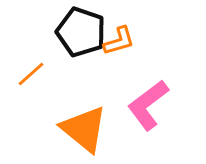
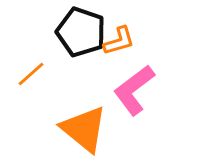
pink L-shape: moved 14 px left, 15 px up
